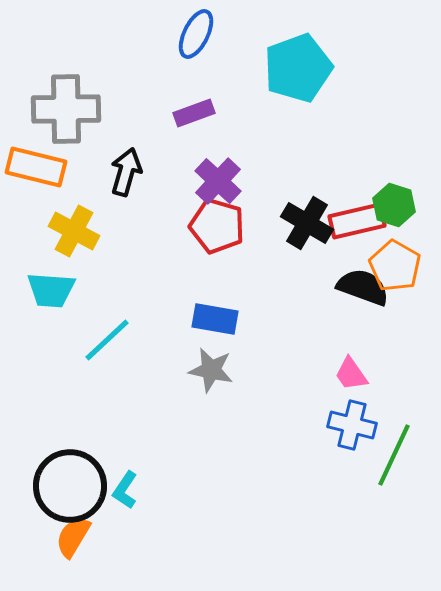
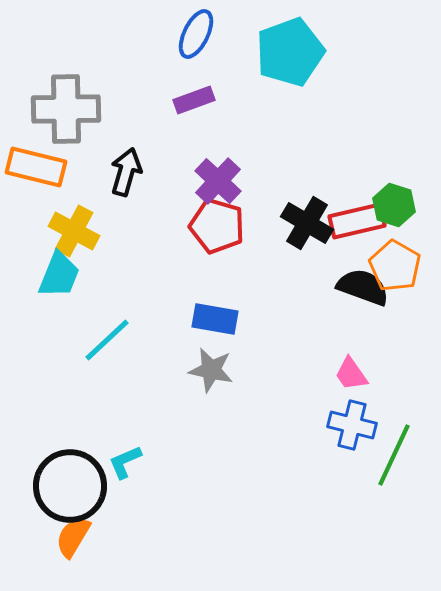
cyan pentagon: moved 8 px left, 16 px up
purple rectangle: moved 13 px up
cyan trapezoid: moved 8 px right, 15 px up; rotated 72 degrees counterclockwise
cyan L-shape: moved 28 px up; rotated 33 degrees clockwise
